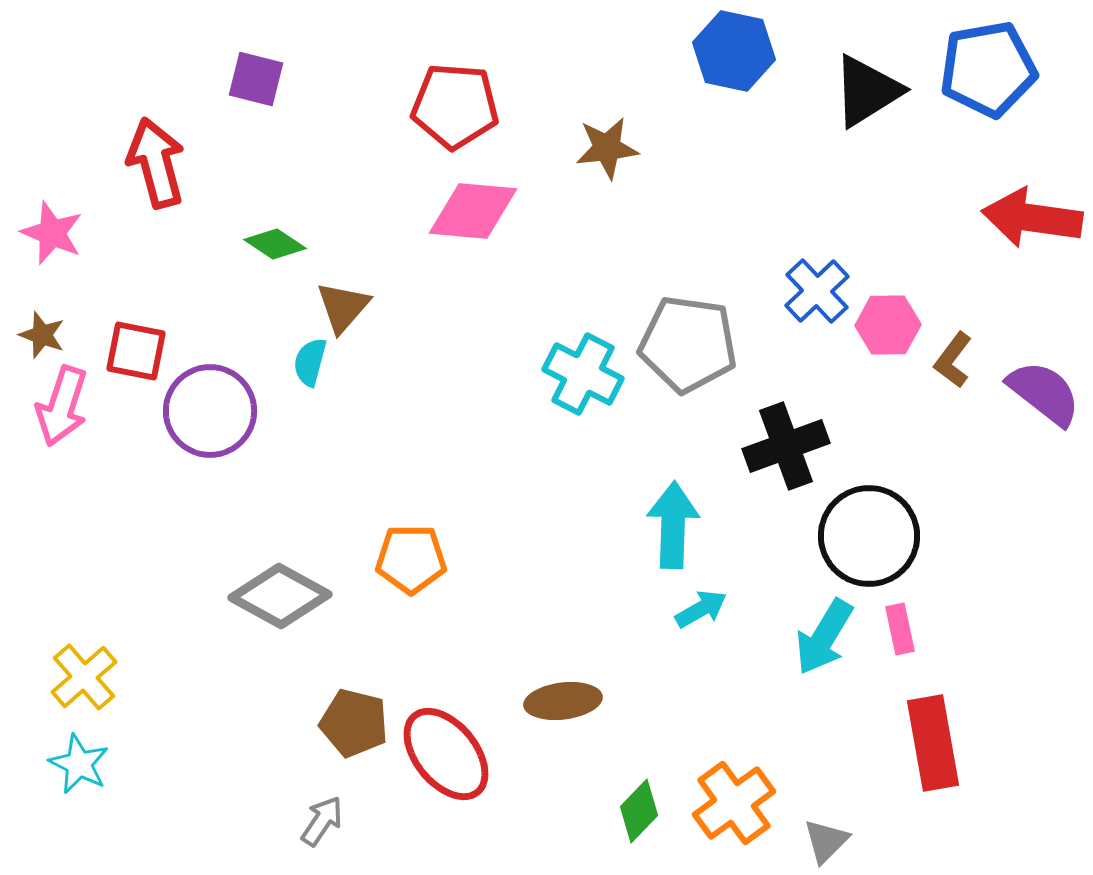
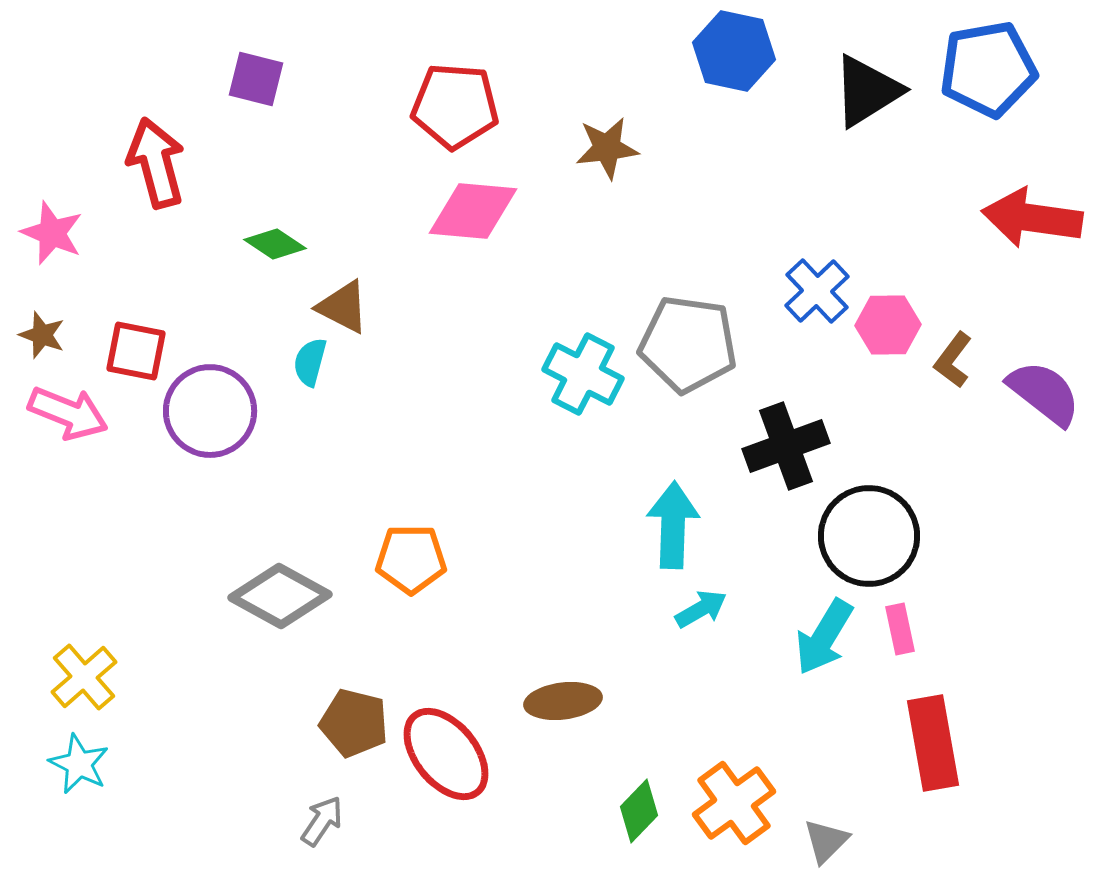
brown triangle at (343, 307): rotated 44 degrees counterclockwise
pink arrow at (62, 406): moved 6 px right, 7 px down; rotated 86 degrees counterclockwise
